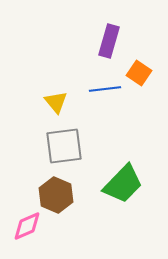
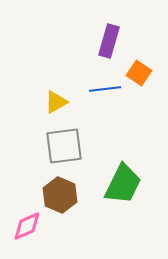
yellow triangle: rotated 40 degrees clockwise
green trapezoid: rotated 18 degrees counterclockwise
brown hexagon: moved 4 px right
